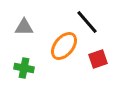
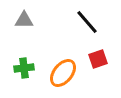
gray triangle: moved 7 px up
orange ellipse: moved 1 px left, 27 px down
green cross: rotated 18 degrees counterclockwise
